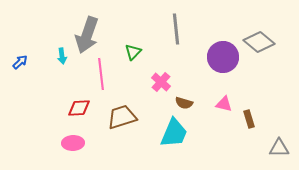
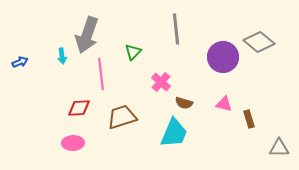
blue arrow: rotated 21 degrees clockwise
